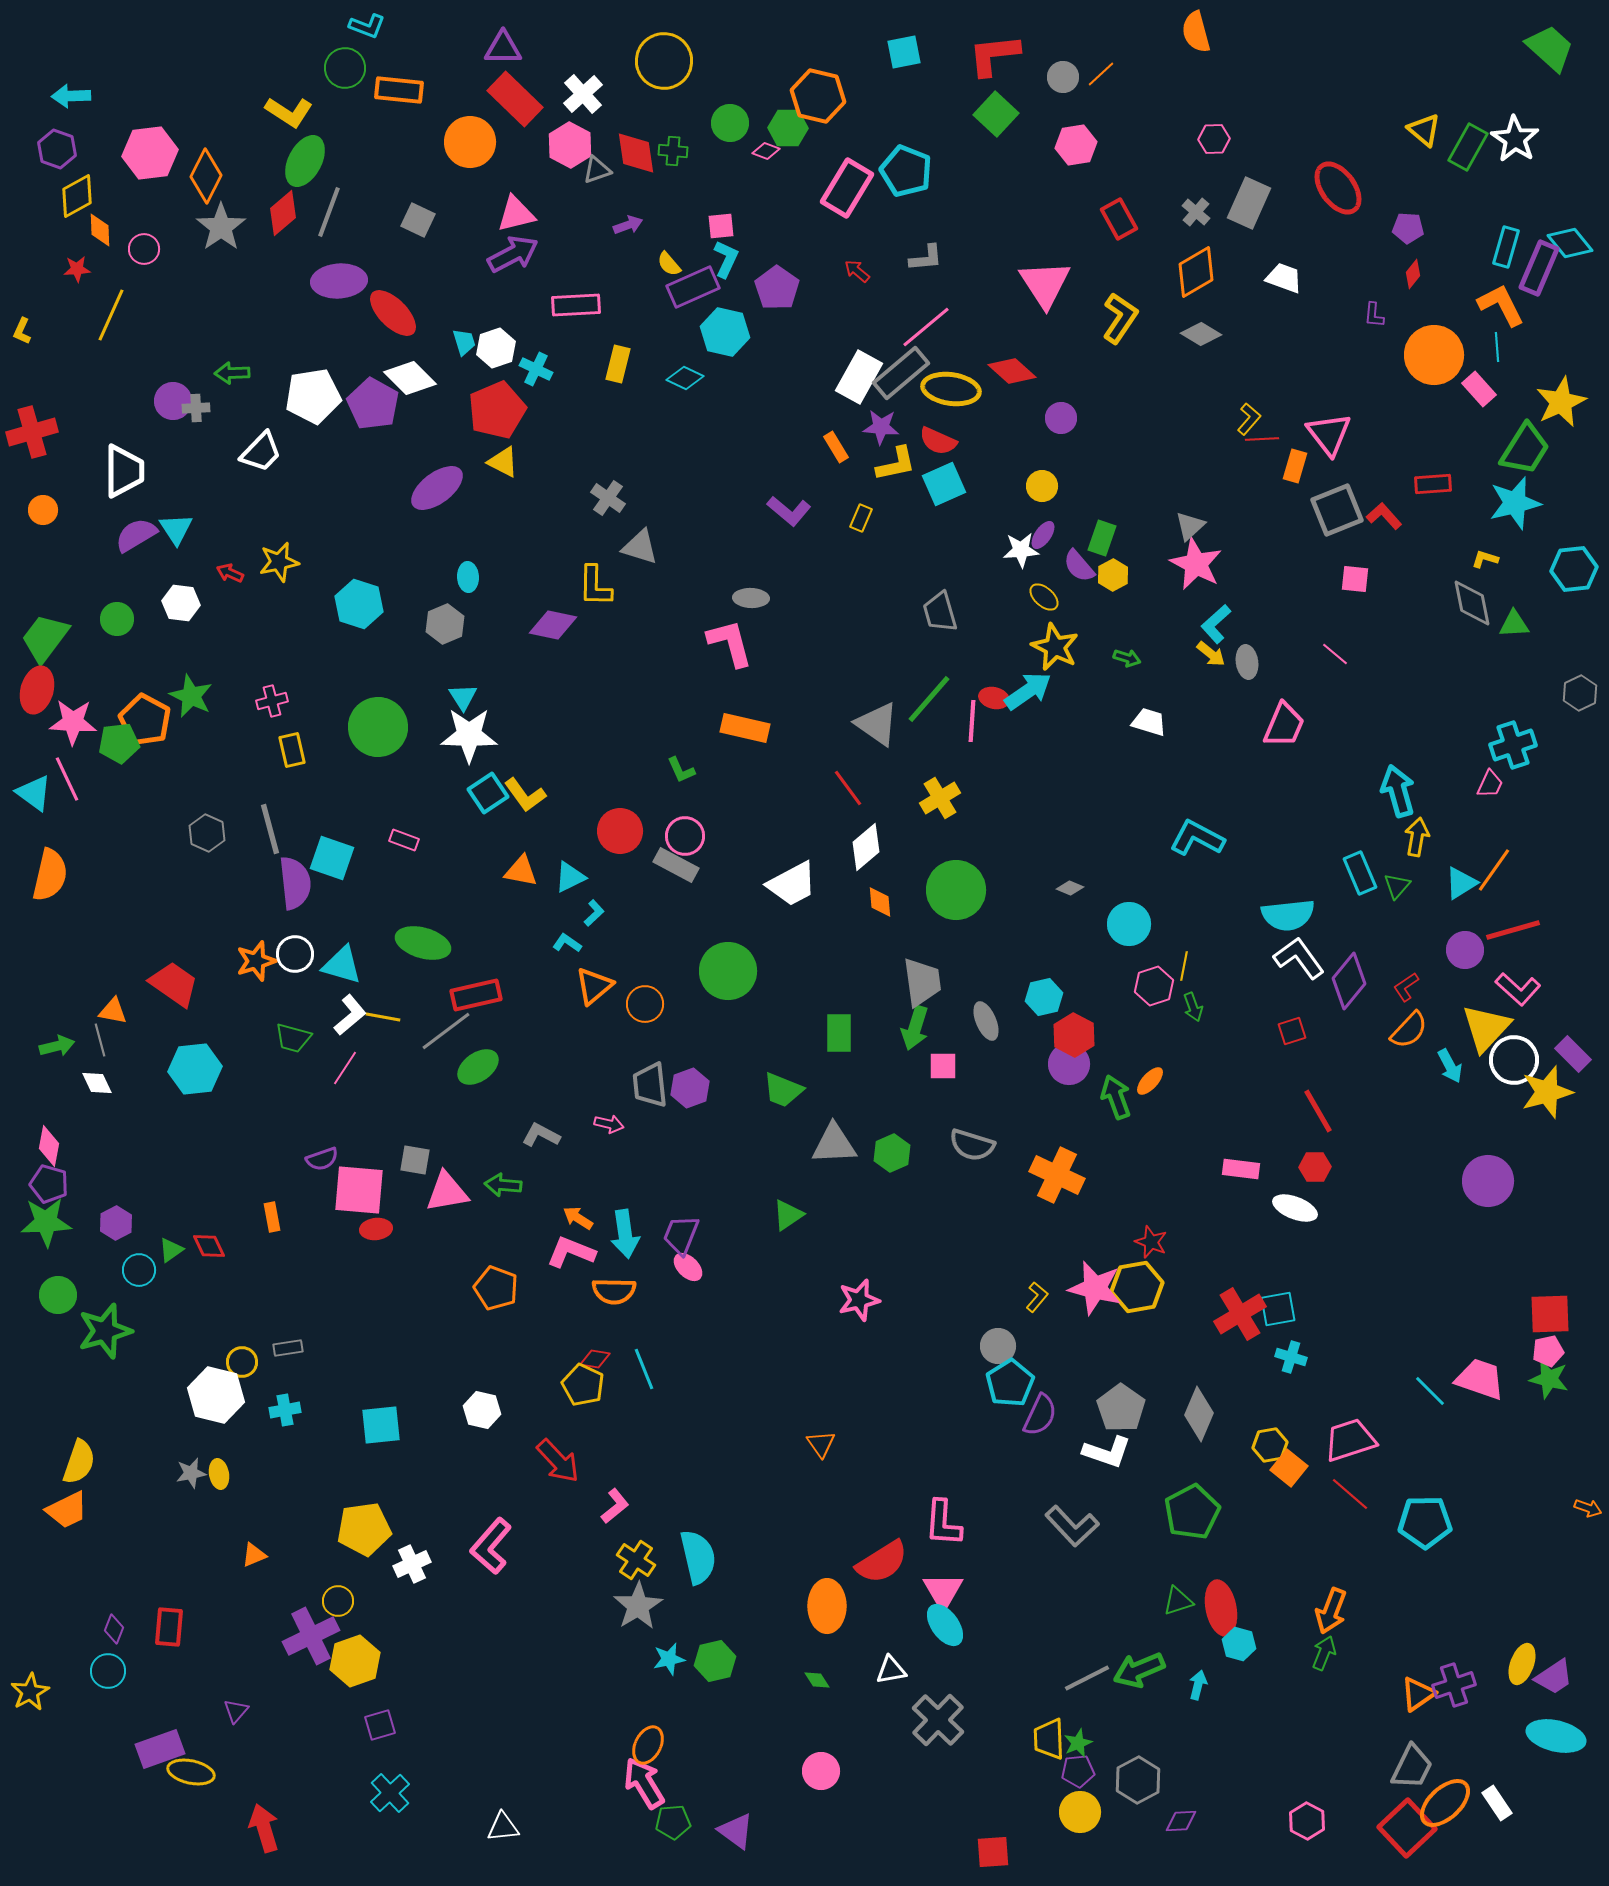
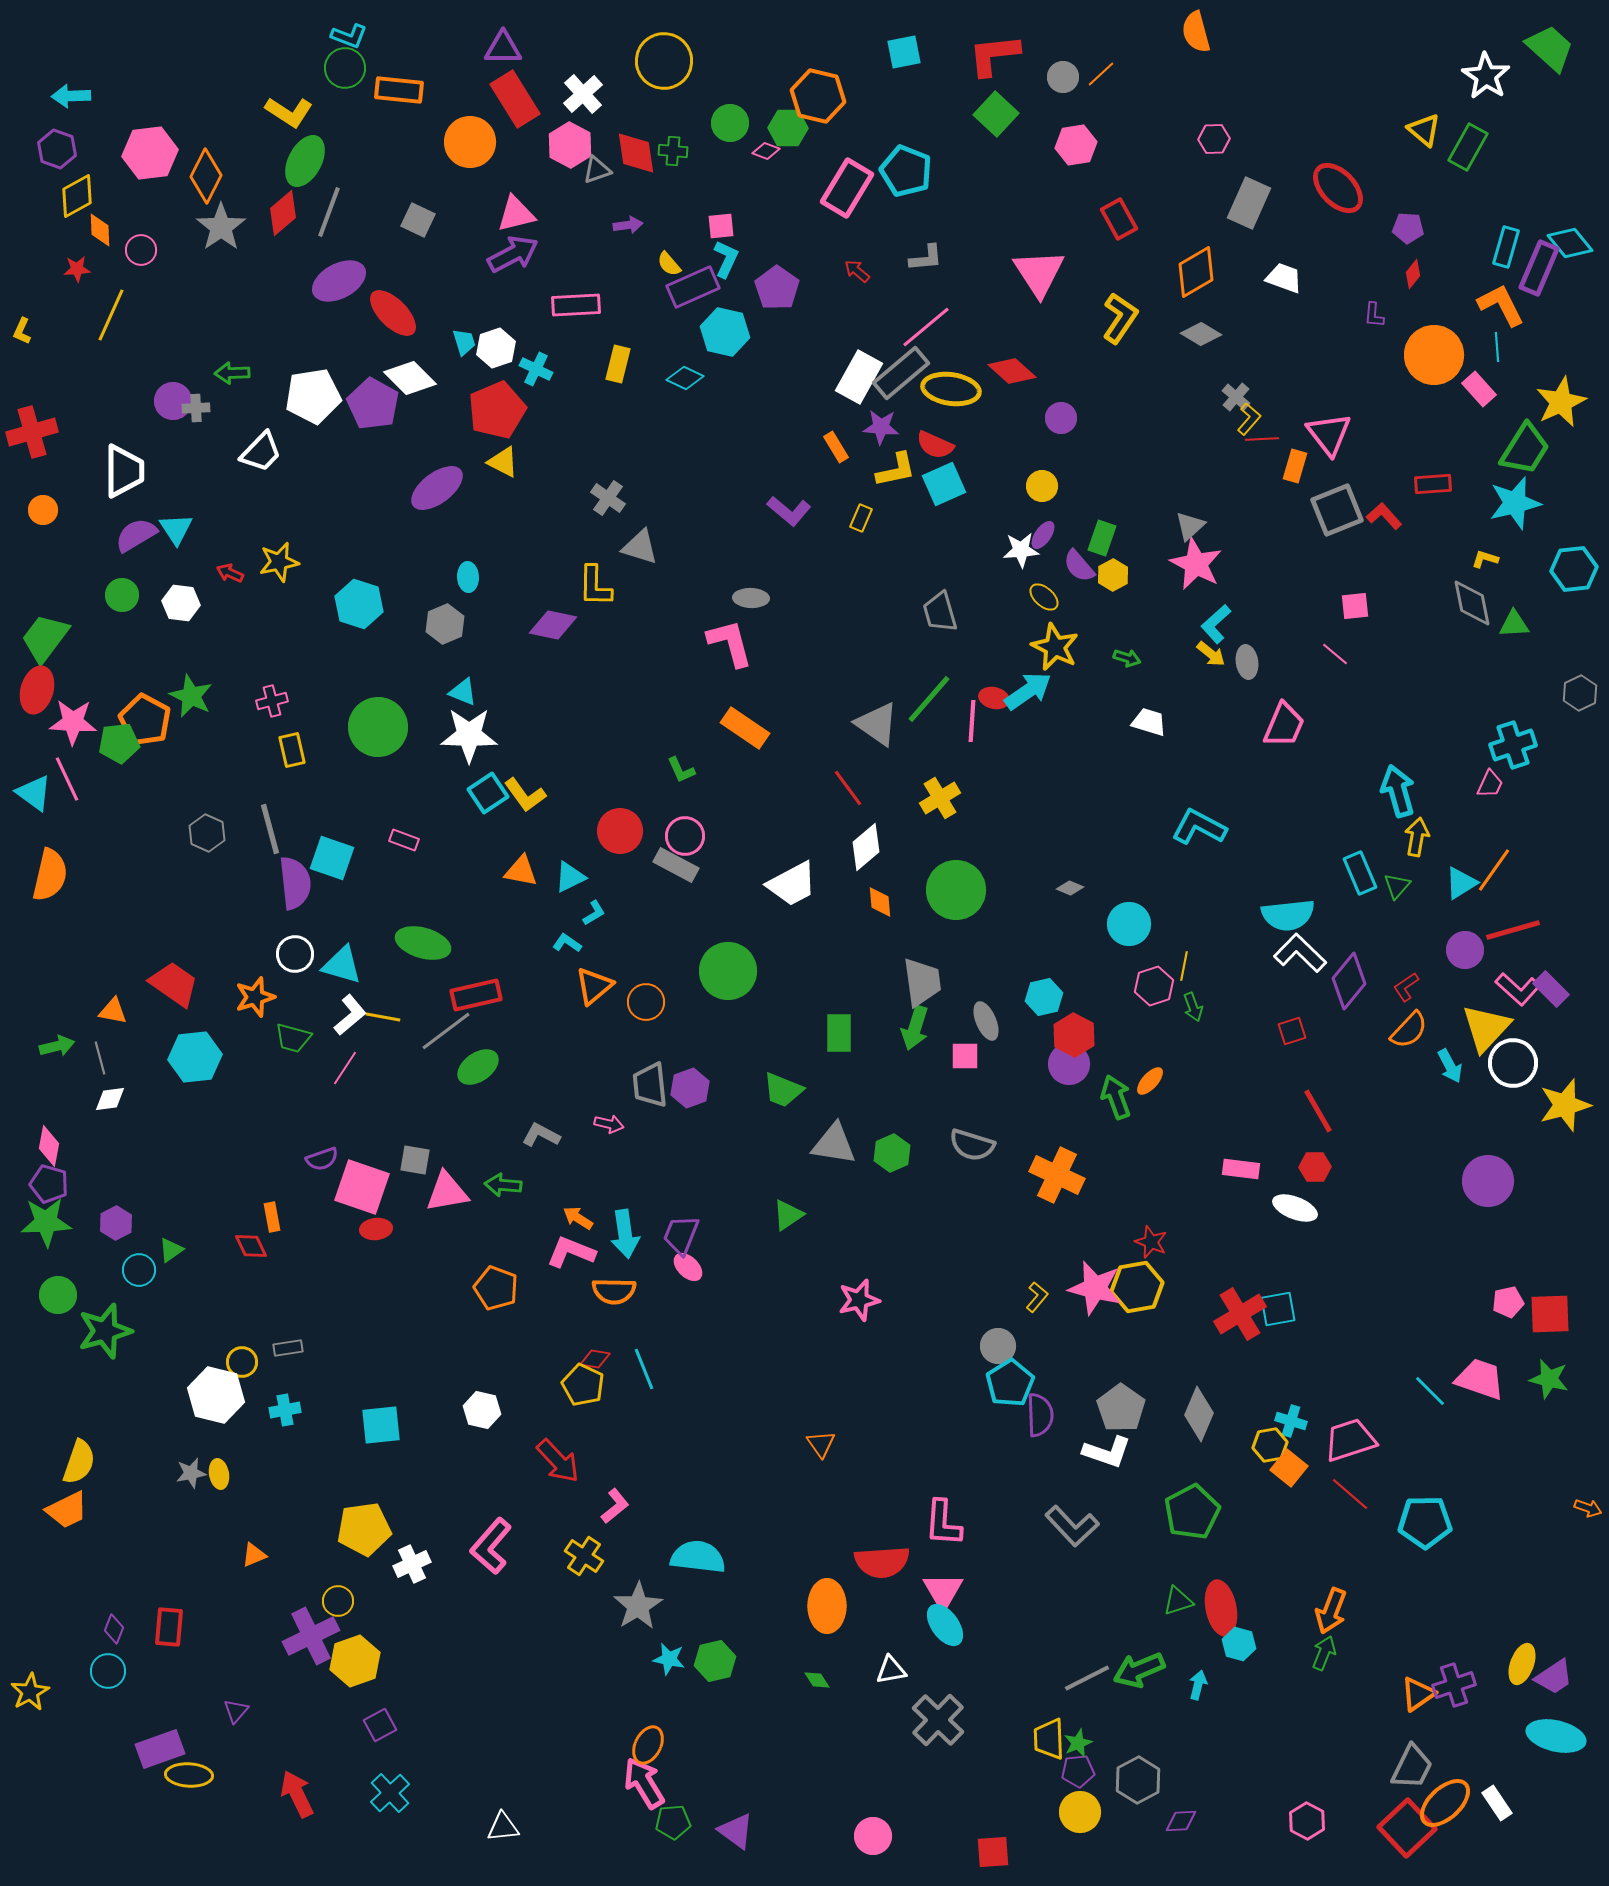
cyan L-shape at (367, 26): moved 18 px left, 10 px down
red rectangle at (515, 99): rotated 14 degrees clockwise
white star at (1515, 139): moved 29 px left, 63 px up
red ellipse at (1338, 188): rotated 8 degrees counterclockwise
gray cross at (1196, 212): moved 40 px right, 185 px down
purple arrow at (628, 225): rotated 12 degrees clockwise
pink circle at (144, 249): moved 3 px left, 1 px down
purple ellipse at (339, 281): rotated 24 degrees counterclockwise
pink triangle at (1045, 284): moved 6 px left, 11 px up
red semicircle at (938, 441): moved 3 px left, 4 px down
yellow L-shape at (896, 464): moved 6 px down
pink square at (1355, 579): moved 27 px down; rotated 12 degrees counterclockwise
green circle at (117, 619): moved 5 px right, 24 px up
cyan triangle at (463, 697): moved 5 px up; rotated 36 degrees counterclockwise
orange rectangle at (745, 728): rotated 21 degrees clockwise
cyan L-shape at (1197, 838): moved 2 px right, 11 px up
cyan L-shape at (594, 913): rotated 12 degrees clockwise
white L-shape at (1299, 958): moved 1 px right, 5 px up; rotated 10 degrees counterclockwise
orange star at (256, 961): moved 1 px left, 36 px down
orange circle at (645, 1004): moved 1 px right, 2 px up
gray line at (100, 1040): moved 18 px down
purple rectangle at (1573, 1054): moved 22 px left, 65 px up
white circle at (1514, 1060): moved 1 px left, 3 px down
pink square at (943, 1066): moved 22 px right, 10 px up
cyan hexagon at (195, 1069): moved 12 px up
white diamond at (97, 1083): moved 13 px right, 16 px down; rotated 72 degrees counterclockwise
yellow star at (1547, 1092): moved 18 px right, 13 px down
gray triangle at (834, 1144): rotated 12 degrees clockwise
pink square at (359, 1190): moved 3 px right, 3 px up; rotated 14 degrees clockwise
red diamond at (209, 1246): moved 42 px right
pink pentagon at (1548, 1351): moved 40 px left, 49 px up
cyan cross at (1291, 1357): moved 64 px down
purple semicircle at (1040, 1415): rotated 27 degrees counterclockwise
cyan semicircle at (698, 1557): rotated 70 degrees counterclockwise
yellow cross at (636, 1560): moved 52 px left, 4 px up
red semicircle at (882, 1562): rotated 28 degrees clockwise
cyan star at (669, 1659): rotated 24 degrees clockwise
purple square at (380, 1725): rotated 12 degrees counterclockwise
pink circle at (821, 1771): moved 52 px right, 65 px down
yellow ellipse at (191, 1772): moved 2 px left, 3 px down; rotated 9 degrees counterclockwise
red arrow at (264, 1828): moved 33 px right, 34 px up; rotated 9 degrees counterclockwise
